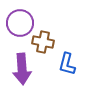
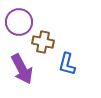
purple circle: moved 1 px left, 1 px up
purple arrow: rotated 24 degrees counterclockwise
